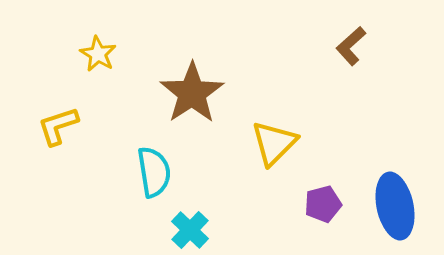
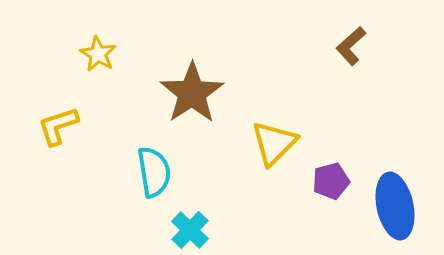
purple pentagon: moved 8 px right, 23 px up
